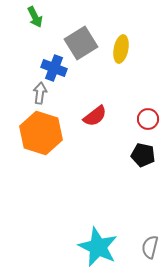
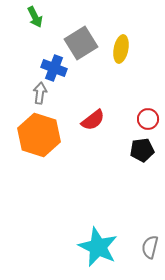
red semicircle: moved 2 px left, 4 px down
orange hexagon: moved 2 px left, 2 px down
black pentagon: moved 1 px left, 5 px up; rotated 20 degrees counterclockwise
